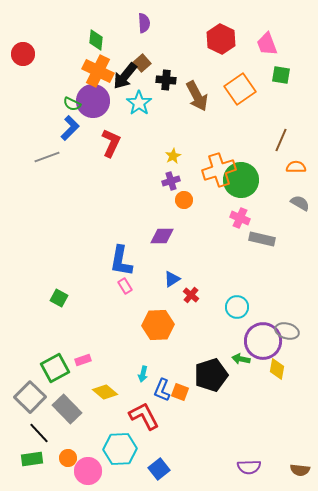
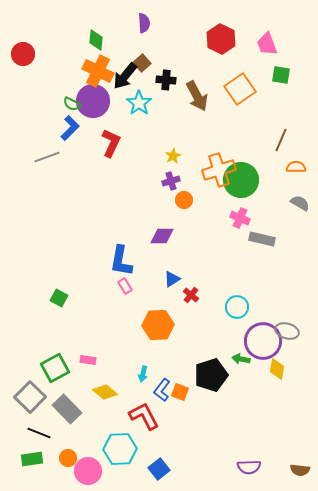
pink rectangle at (83, 360): moved 5 px right; rotated 28 degrees clockwise
blue L-shape at (162, 390): rotated 15 degrees clockwise
black line at (39, 433): rotated 25 degrees counterclockwise
